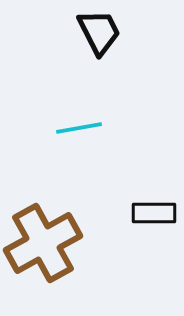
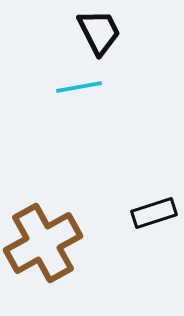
cyan line: moved 41 px up
black rectangle: rotated 18 degrees counterclockwise
